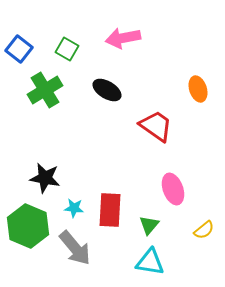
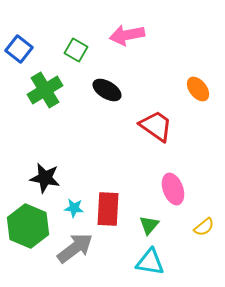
pink arrow: moved 4 px right, 3 px up
green square: moved 9 px right, 1 px down
orange ellipse: rotated 20 degrees counterclockwise
red rectangle: moved 2 px left, 1 px up
yellow semicircle: moved 3 px up
gray arrow: rotated 87 degrees counterclockwise
